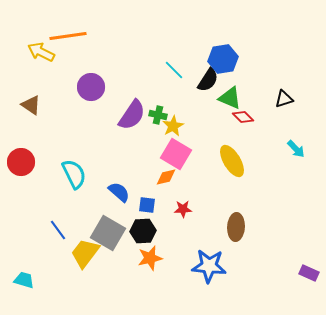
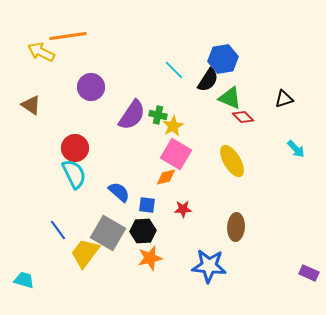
red circle: moved 54 px right, 14 px up
